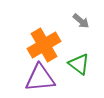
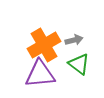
gray arrow: moved 7 px left, 19 px down; rotated 54 degrees counterclockwise
purple triangle: moved 4 px up
